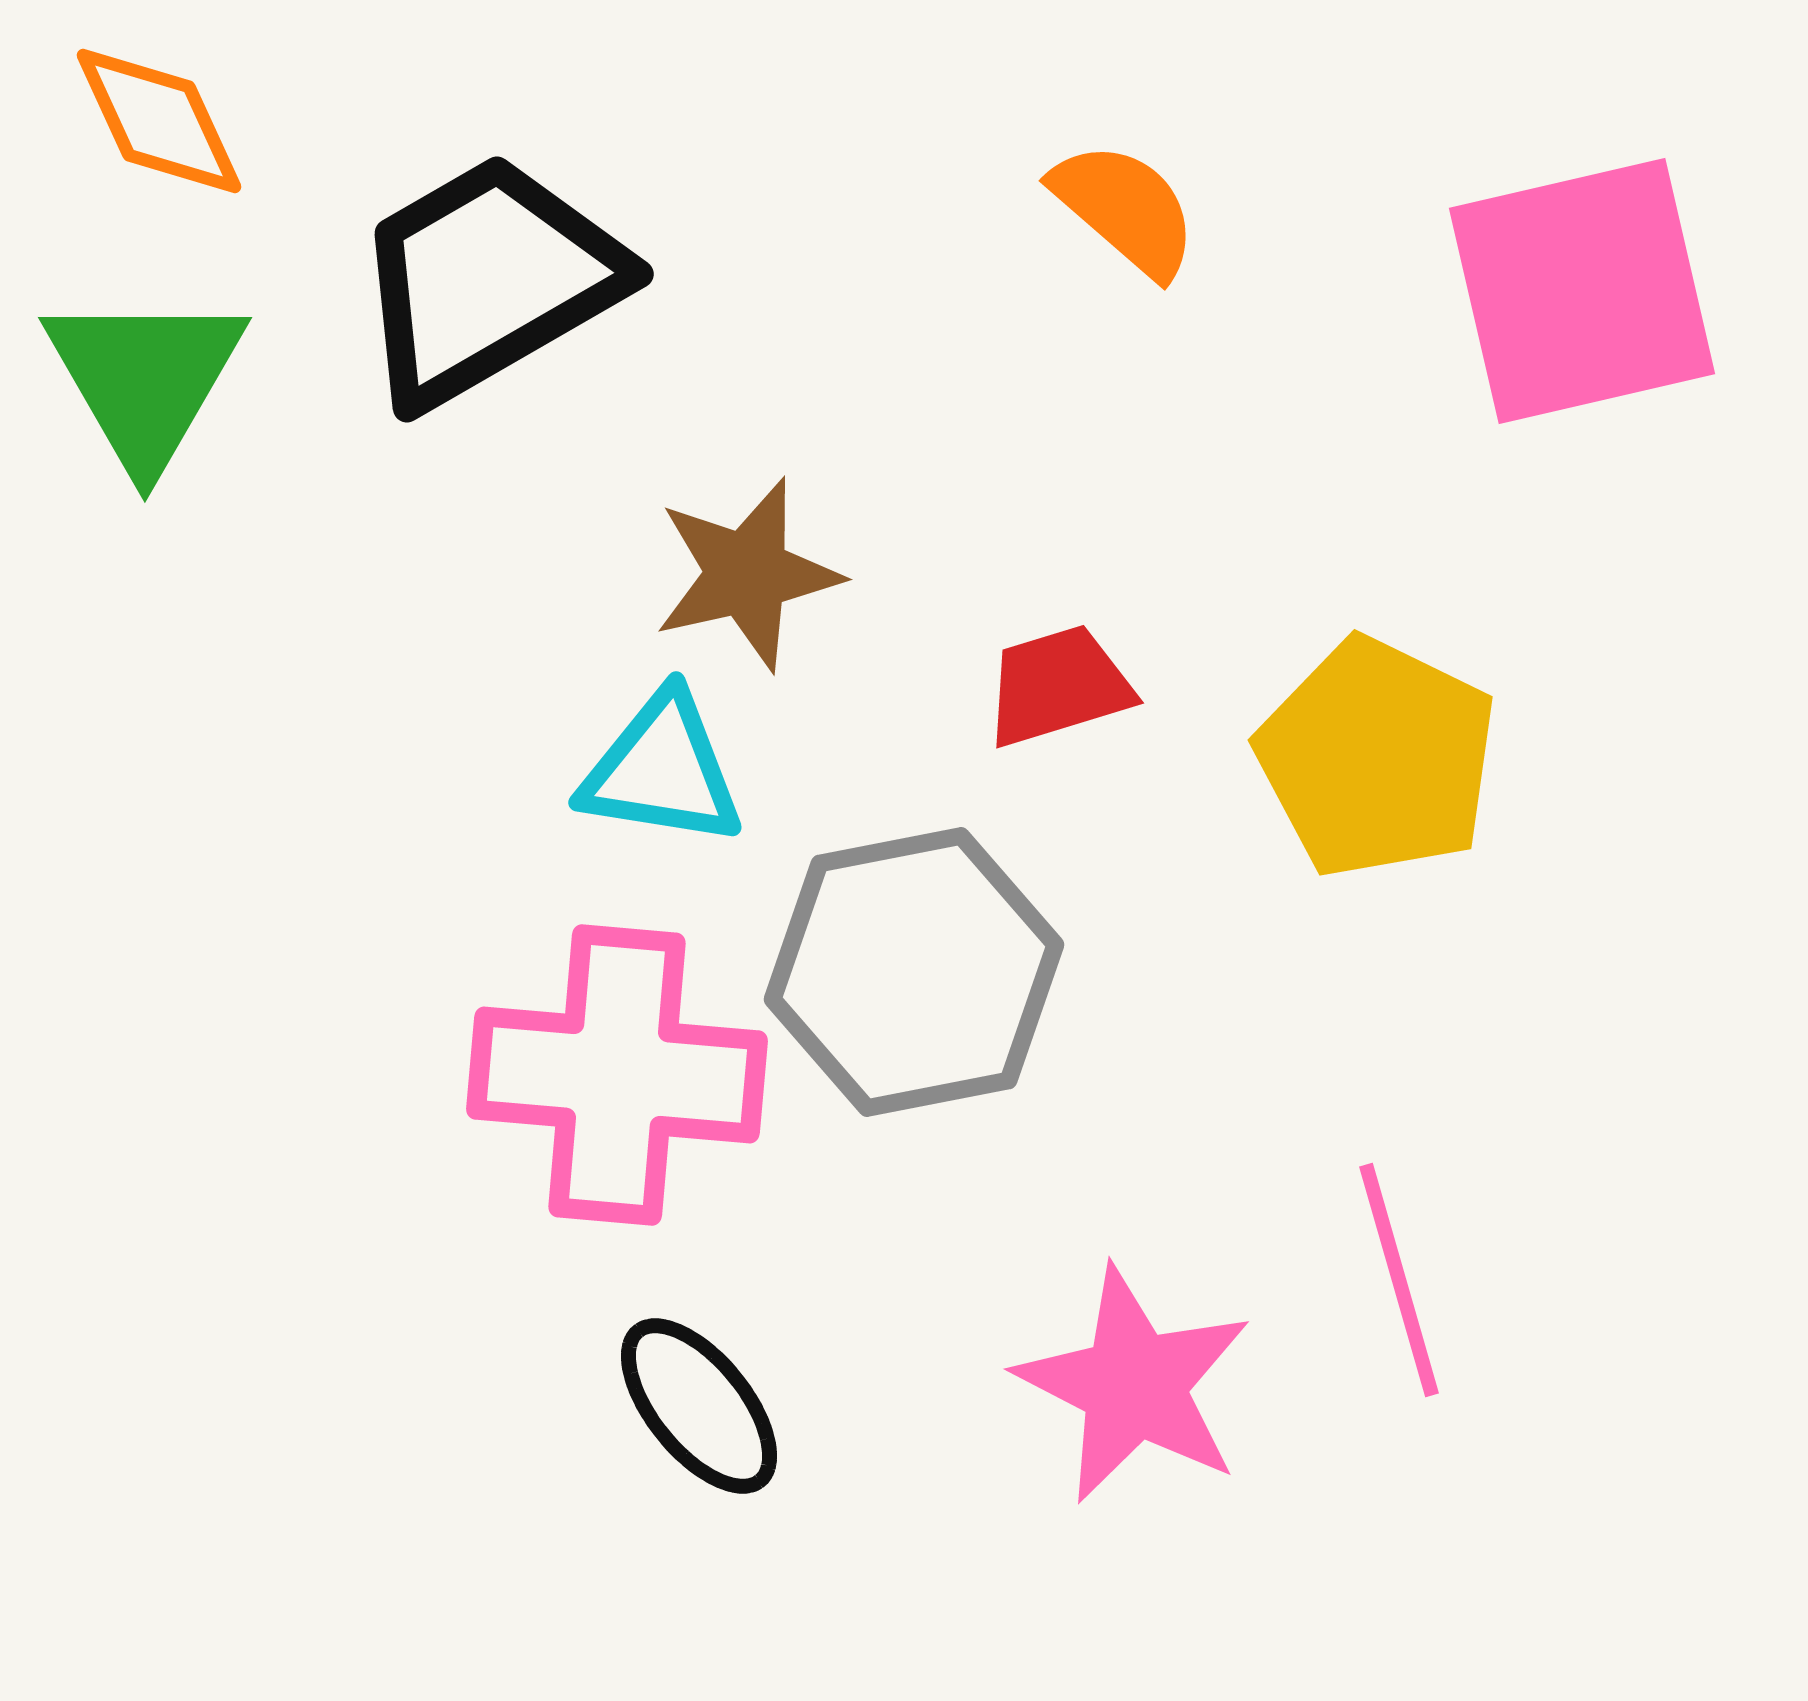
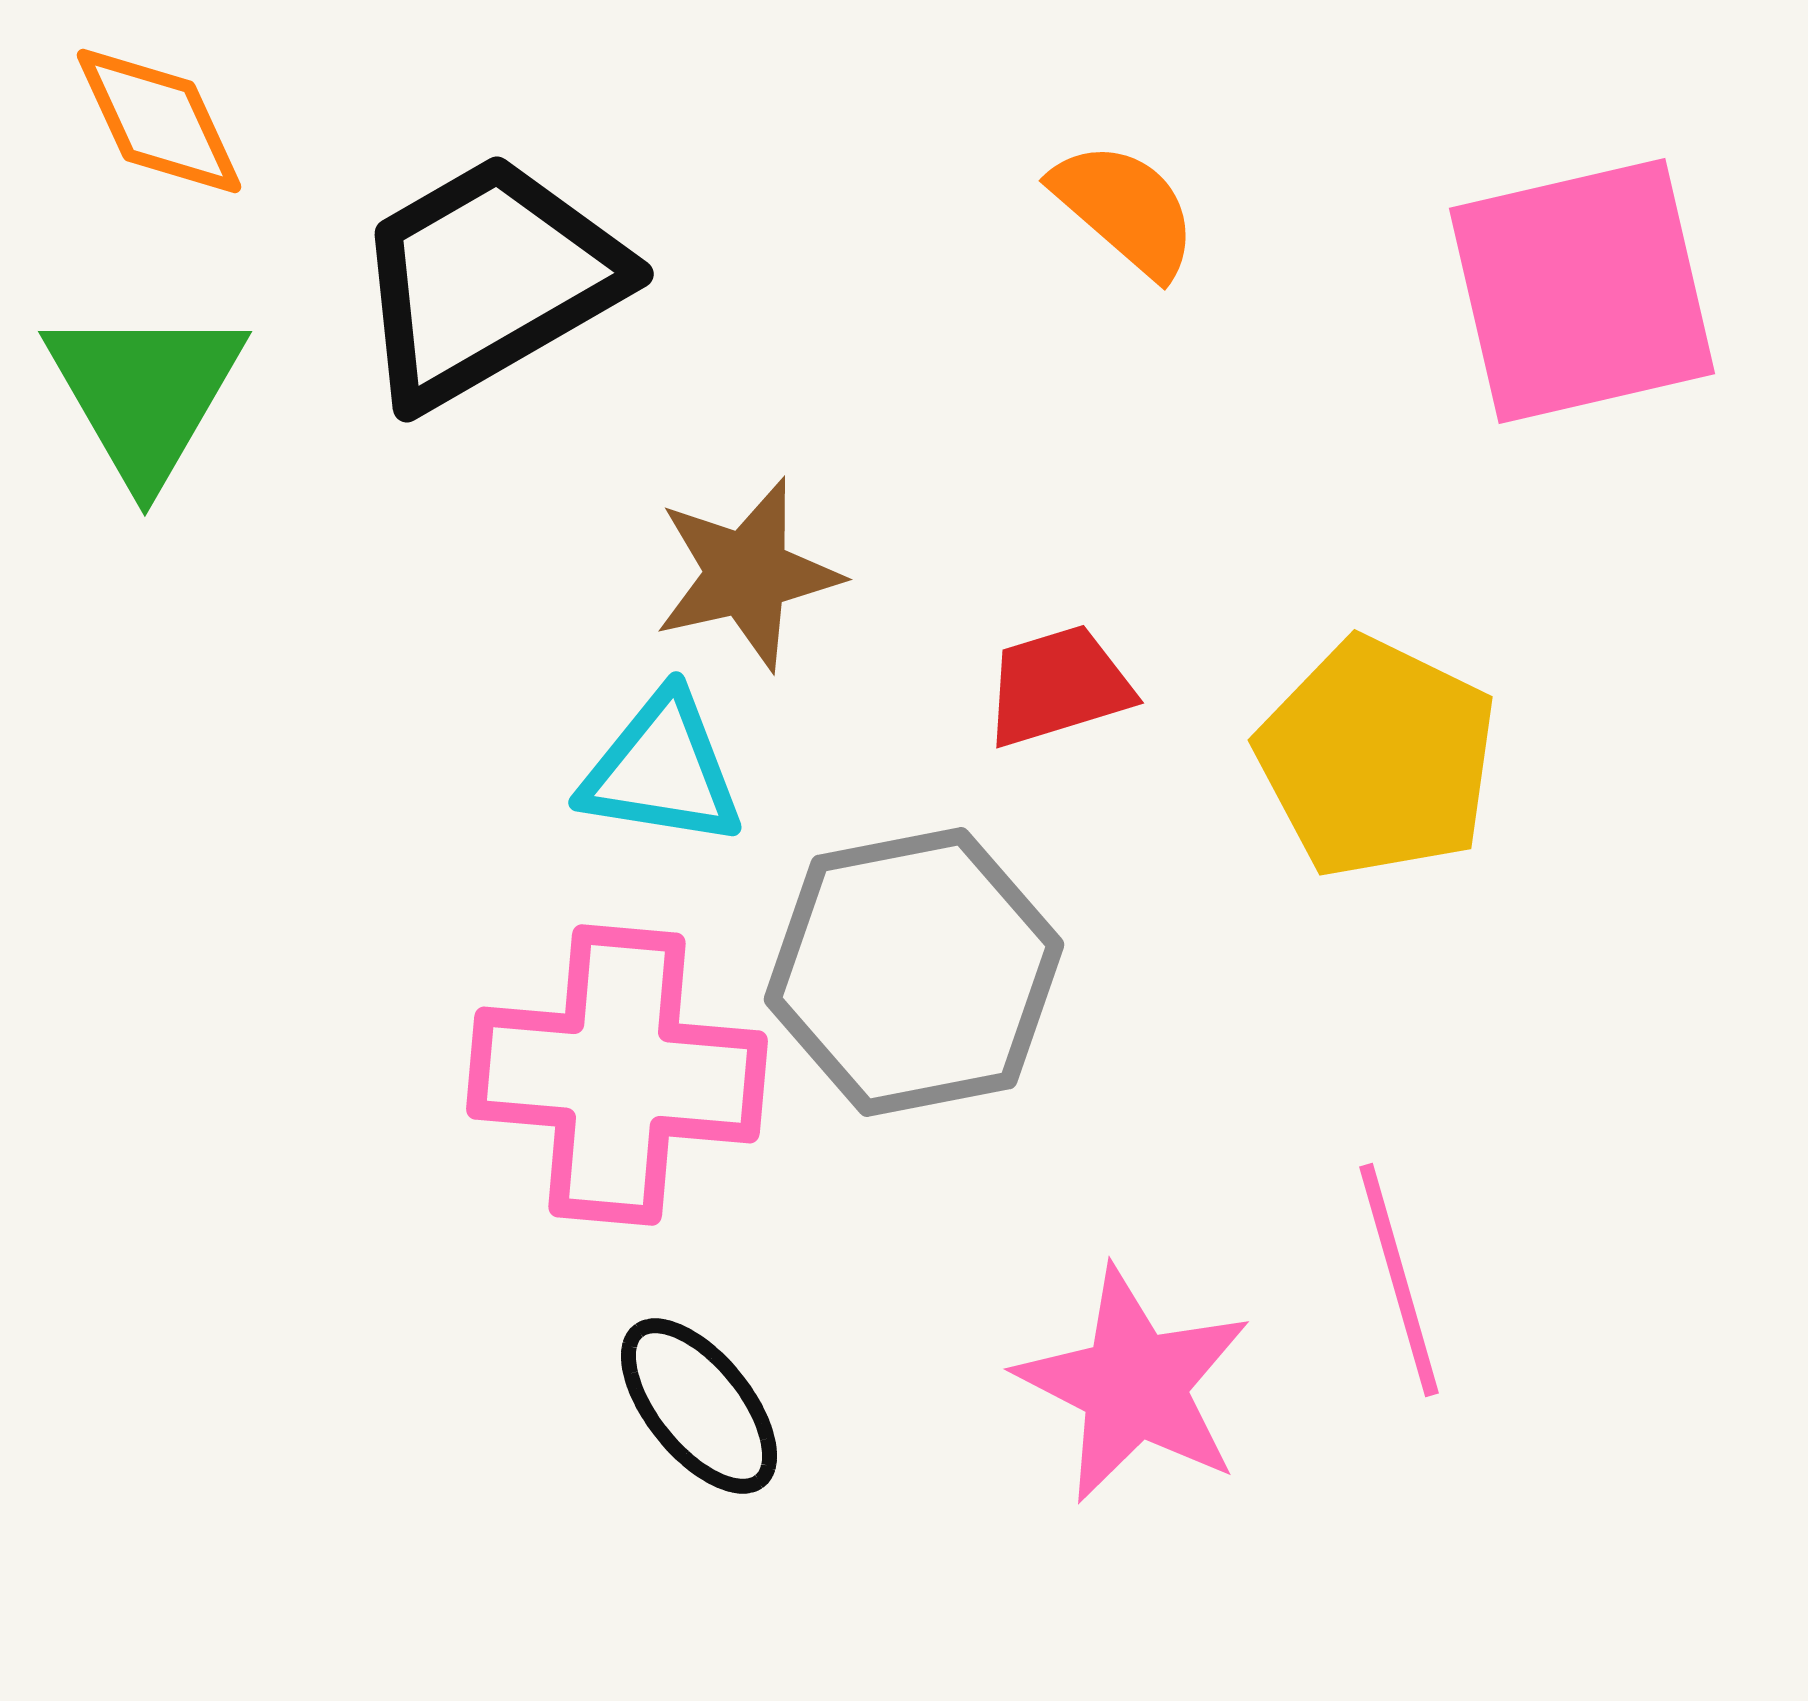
green triangle: moved 14 px down
